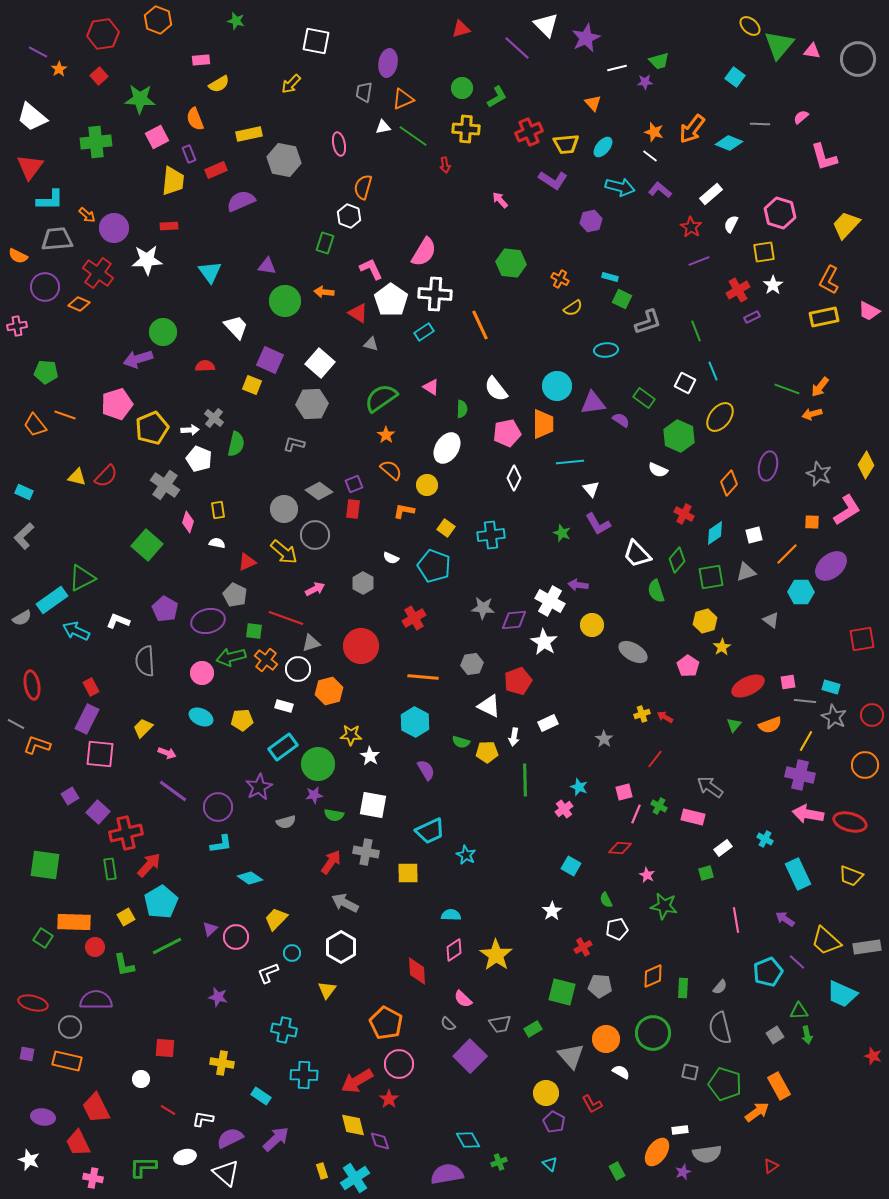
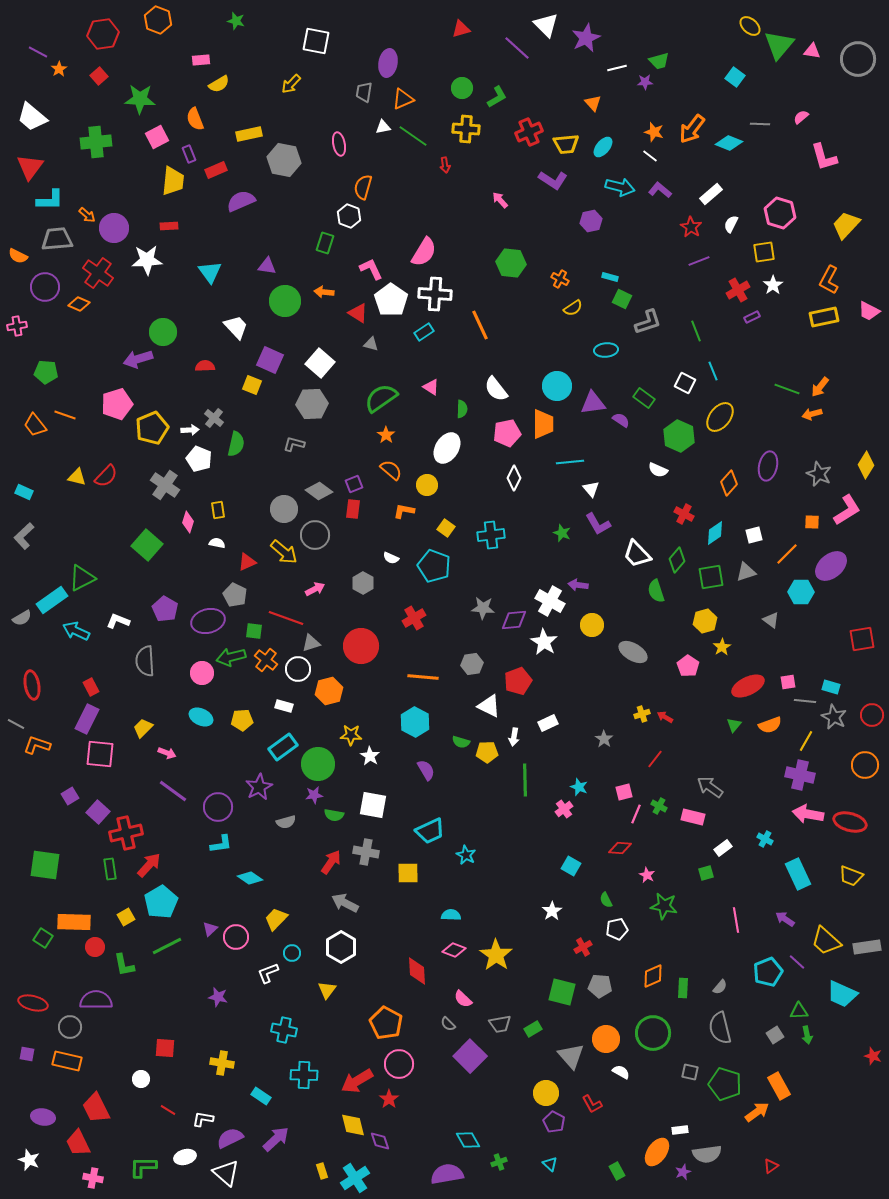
pink diamond at (454, 950): rotated 55 degrees clockwise
